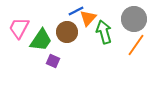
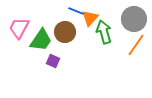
blue line: rotated 49 degrees clockwise
orange triangle: moved 2 px right
brown circle: moved 2 px left
